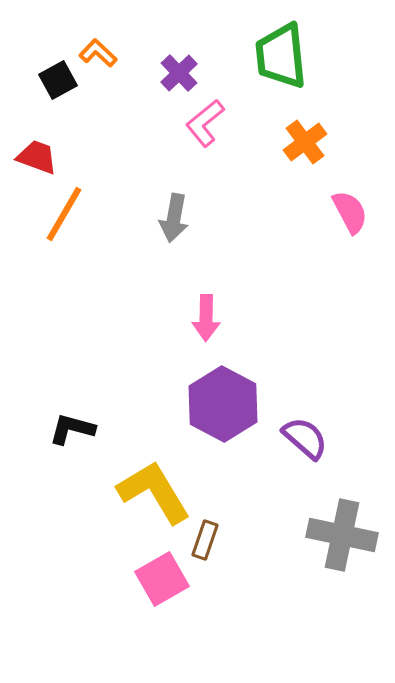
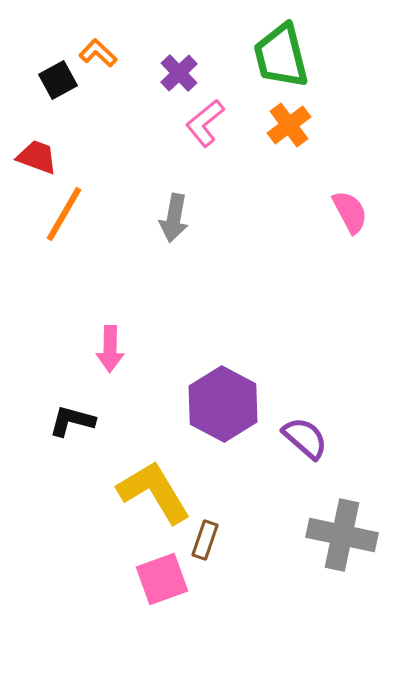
green trapezoid: rotated 8 degrees counterclockwise
orange cross: moved 16 px left, 17 px up
pink arrow: moved 96 px left, 31 px down
black L-shape: moved 8 px up
pink square: rotated 10 degrees clockwise
